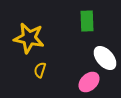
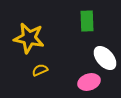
yellow semicircle: rotated 49 degrees clockwise
pink ellipse: rotated 25 degrees clockwise
